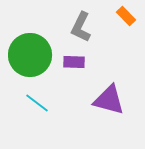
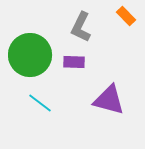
cyan line: moved 3 px right
